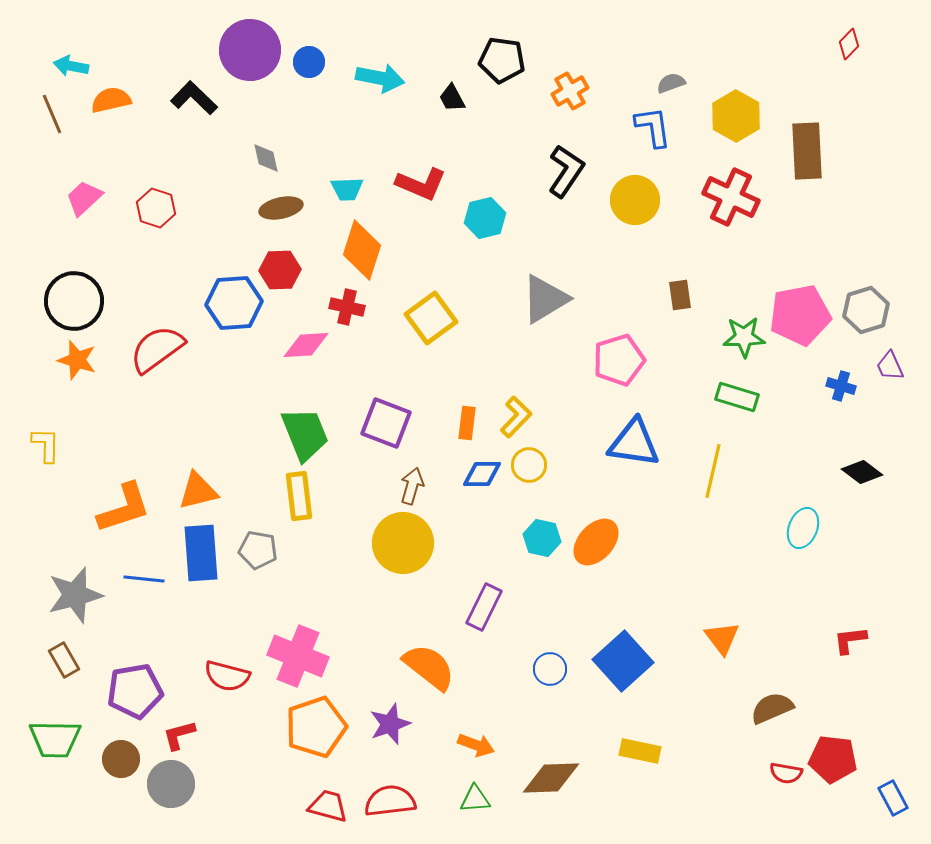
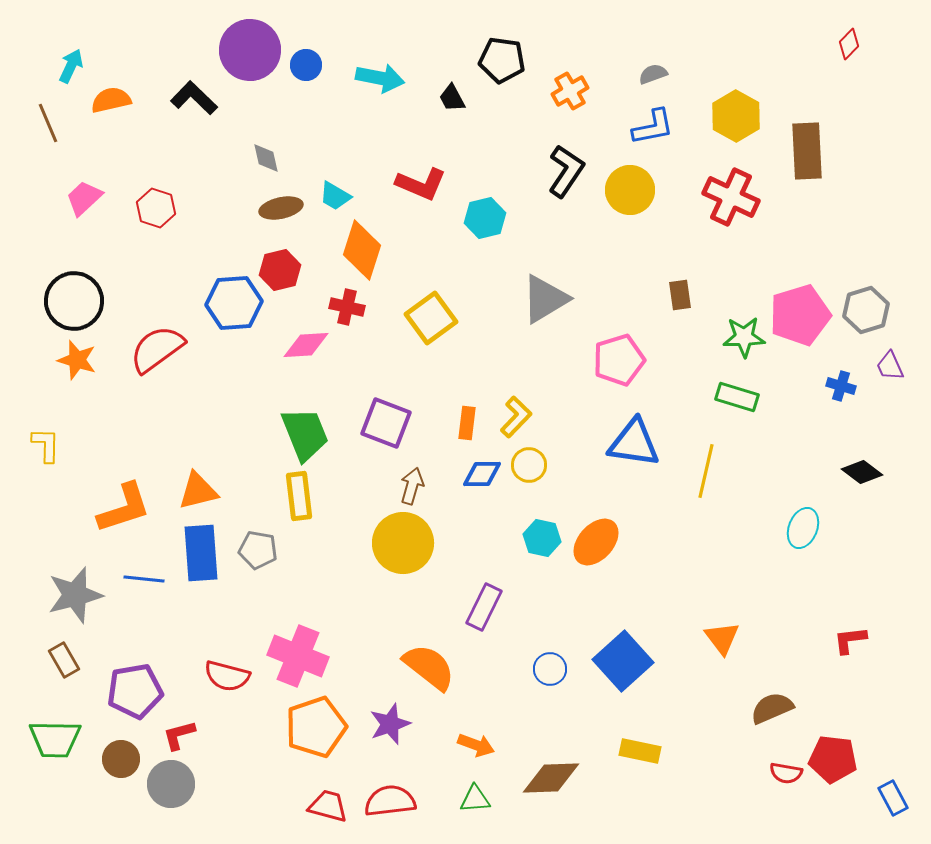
blue circle at (309, 62): moved 3 px left, 3 px down
cyan arrow at (71, 66): rotated 104 degrees clockwise
gray semicircle at (671, 83): moved 18 px left, 9 px up
brown line at (52, 114): moved 4 px left, 9 px down
blue L-shape at (653, 127): rotated 87 degrees clockwise
cyan trapezoid at (347, 189): moved 12 px left, 7 px down; rotated 32 degrees clockwise
yellow circle at (635, 200): moved 5 px left, 10 px up
red hexagon at (280, 270): rotated 12 degrees counterclockwise
pink pentagon at (800, 315): rotated 6 degrees counterclockwise
yellow line at (713, 471): moved 7 px left
